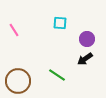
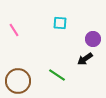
purple circle: moved 6 px right
